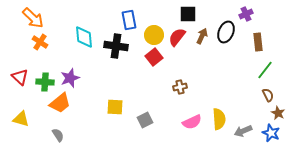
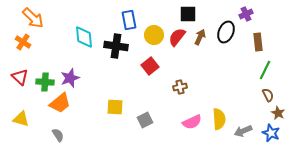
brown arrow: moved 2 px left, 1 px down
orange cross: moved 17 px left
red square: moved 4 px left, 9 px down
green line: rotated 12 degrees counterclockwise
